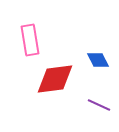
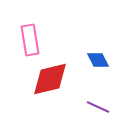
red diamond: moved 5 px left; rotated 6 degrees counterclockwise
purple line: moved 1 px left, 2 px down
